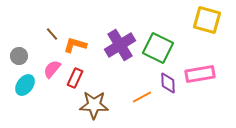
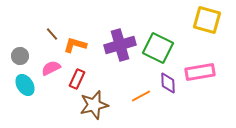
purple cross: rotated 16 degrees clockwise
gray circle: moved 1 px right
pink semicircle: moved 1 px left, 1 px up; rotated 24 degrees clockwise
pink rectangle: moved 2 px up
red rectangle: moved 2 px right, 1 px down
cyan ellipse: rotated 70 degrees counterclockwise
orange line: moved 1 px left, 1 px up
brown star: rotated 16 degrees counterclockwise
